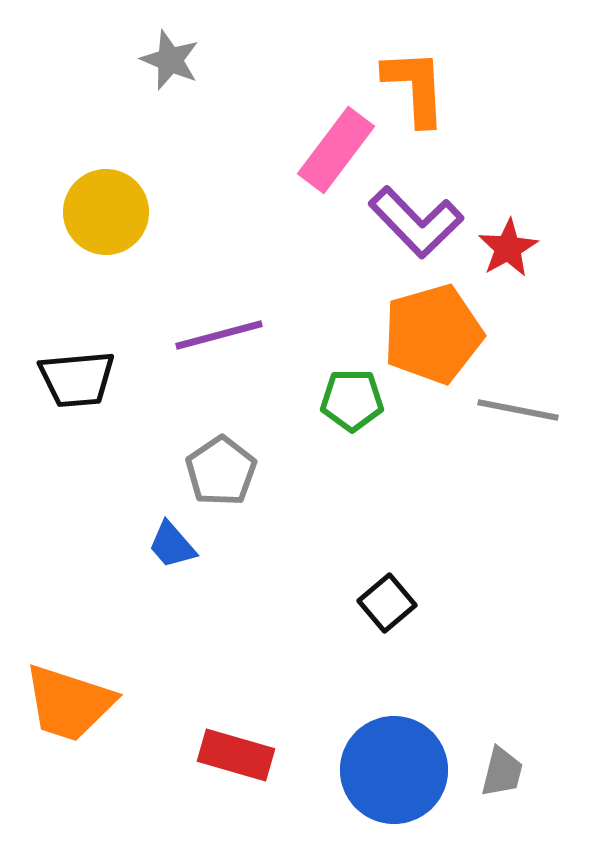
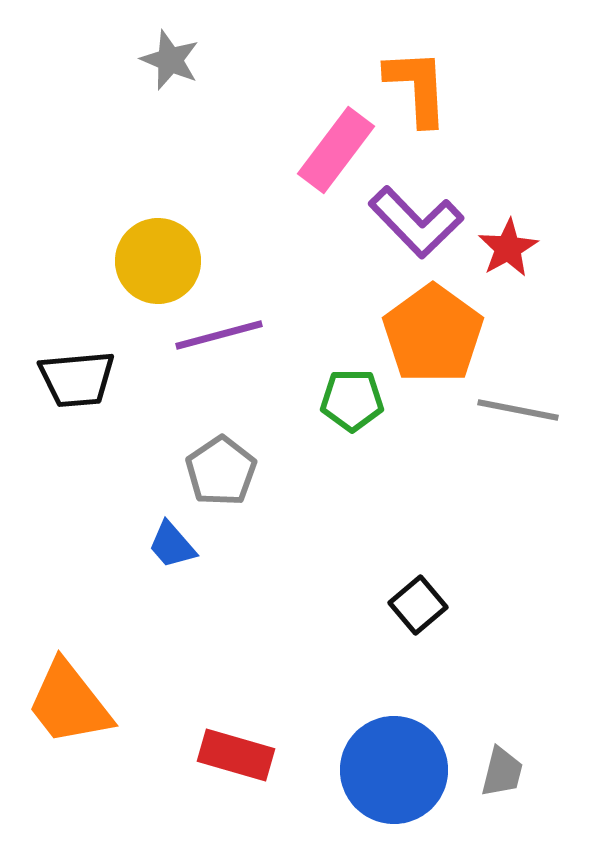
orange L-shape: moved 2 px right
yellow circle: moved 52 px right, 49 px down
orange pentagon: rotated 20 degrees counterclockwise
black square: moved 31 px right, 2 px down
orange trapezoid: rotated 34 degrees clockwise
